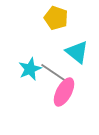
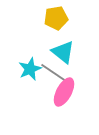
yellow pentagon: rotated 30 degrees counterclockwise
cyan triangle: moved 14 px left
